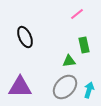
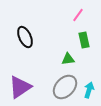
pink line: moved 1 px right, 1 px down; rotated 16 degrees counterclockwise
green rectangle: moved 5 px up
green triangle: moved 1 px left, 2 px up
purple triangle: rotated 35 degrees counterclockwise
